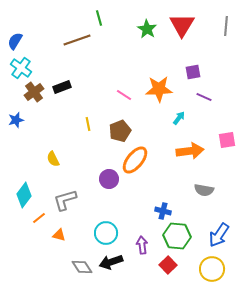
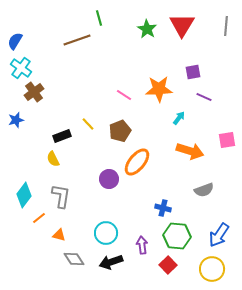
black rectangle: moved 49 px down
yellow line: rotated 32 degrees counterclockwise
orange arrow: rotated 24 degrees clockwise
orange ellipse: moved 2 px right, 2 px down
gray semicircle: rotated 30 degrees counterclockwise
gray L-shape: moved 4 px left, 4 px up; rotated 115 degrees clockwise
blue cross: moved 3 px up
gray diamond: moved 8 px left, 8 px up
